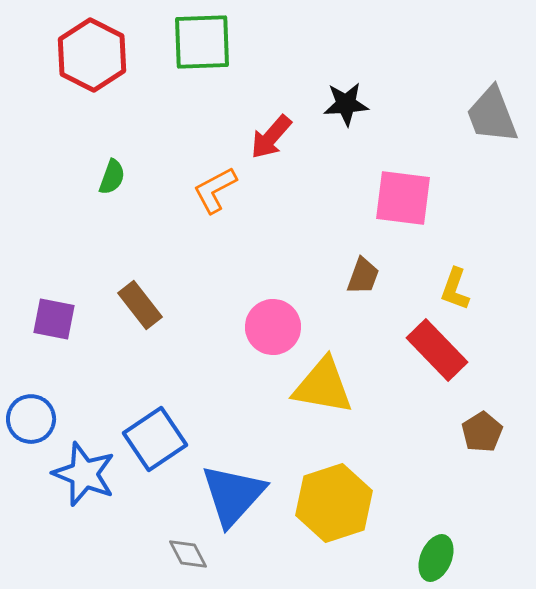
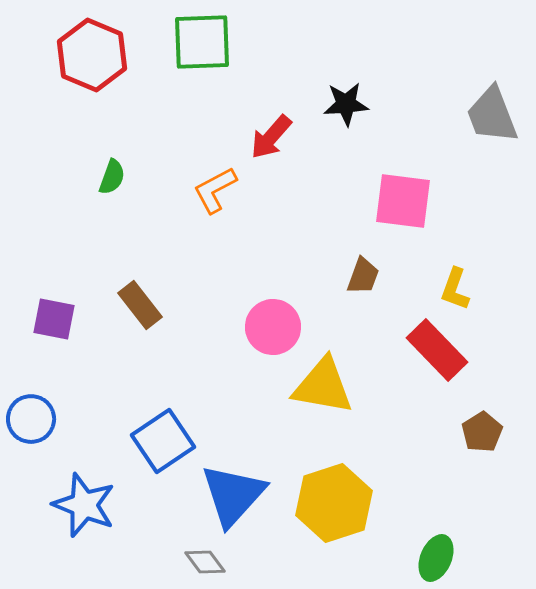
red hexagon: rotated 4 degrees counterclockwise
pink square: moved 3 px down
blue square: moved 8 px right, 2 px down
blue star: moved 31 px down
gray diamond: moved 17 px right, 8 px down; rotated 9 degrees counterclockwise
